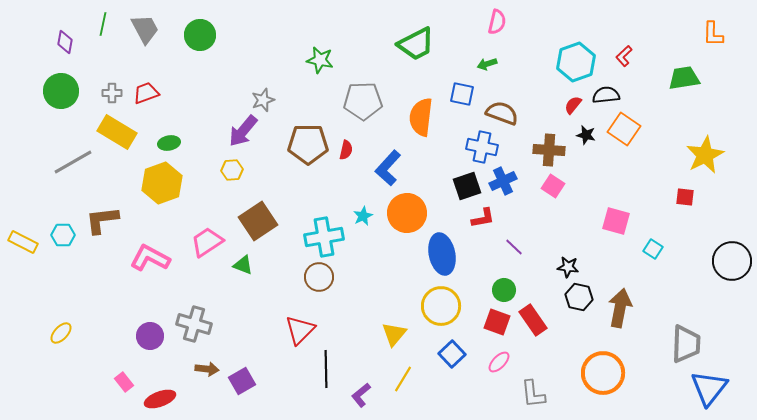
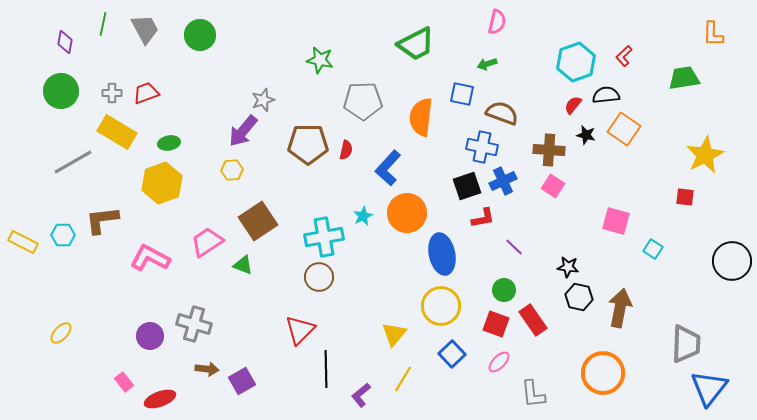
red square at (497, 322): moved 1 px left, 2 px down
